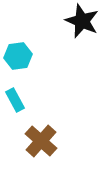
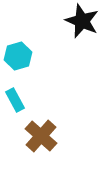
cyan hexagon: rotated 8 degrees counterclockwise
brown cross: moved 5 px up
